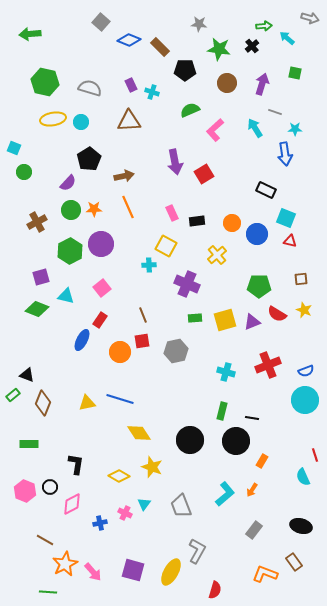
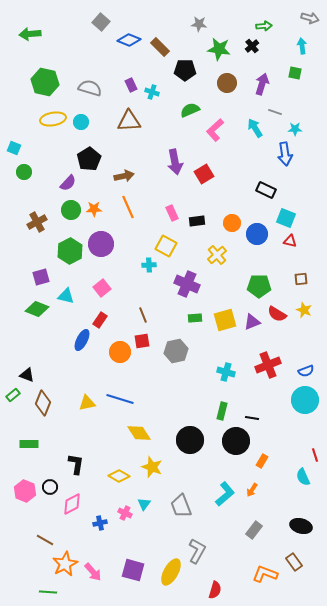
cyan arrow at (287, 38): moved 15 px right, 8 px down; rotated 42 degrees clockwise
